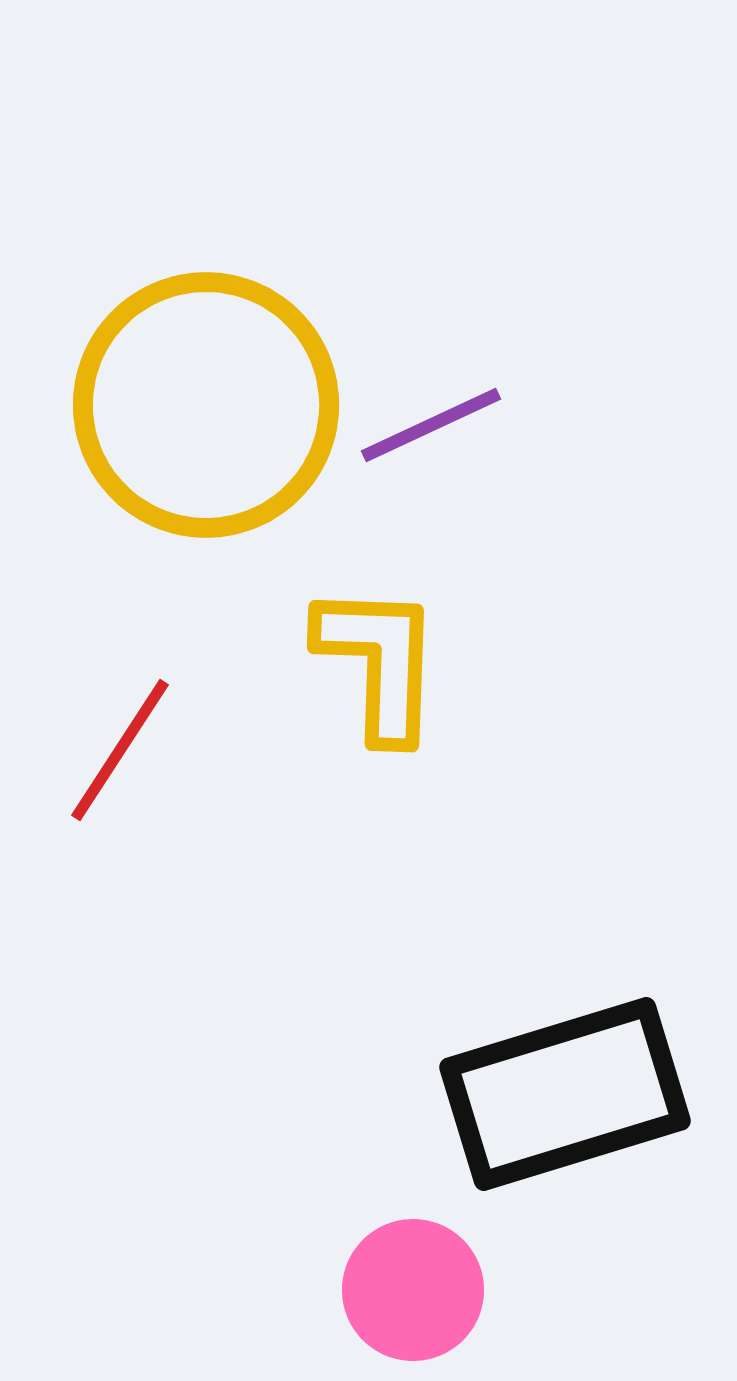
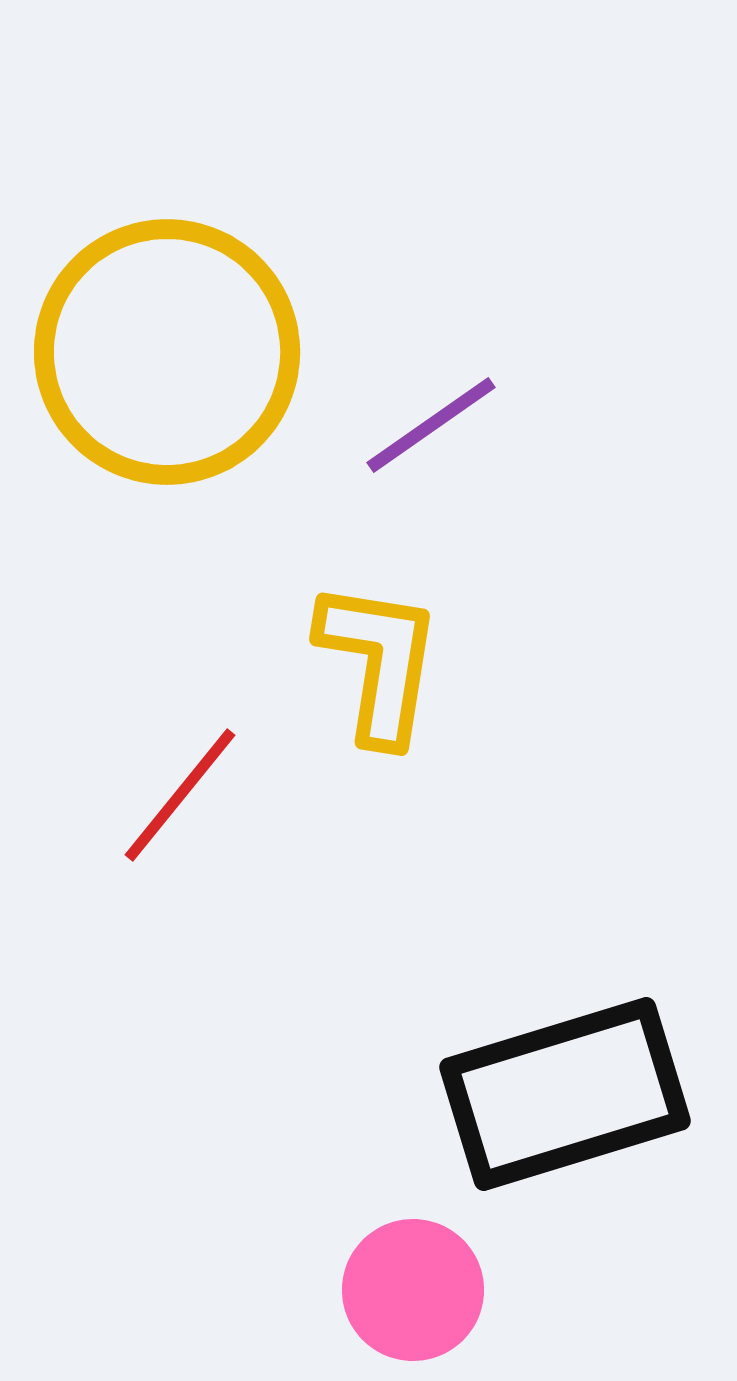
yellow circle: moved 39 px left, 53 px up
purple line: rotated 10 degrees counterclockwise
yellow L-shape: rotated 7 degrees clockwise
red line: moved 60 px right, 45 px down; rotated 6 degrees clockwise
